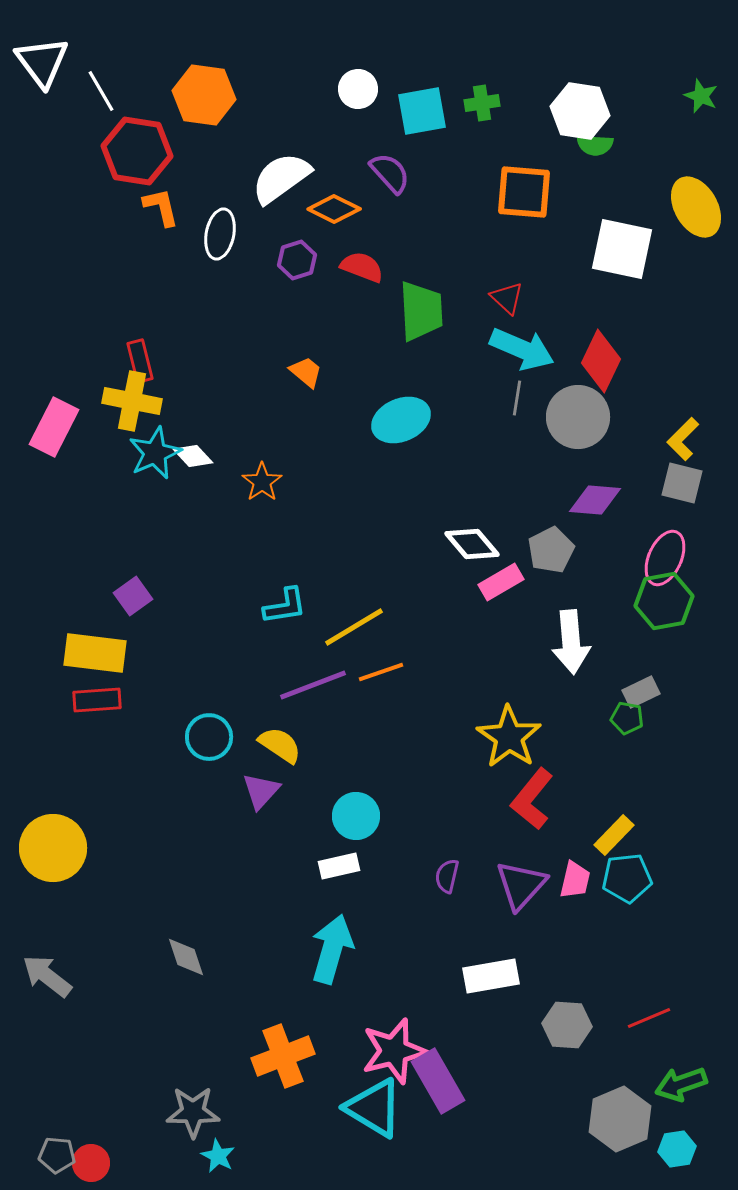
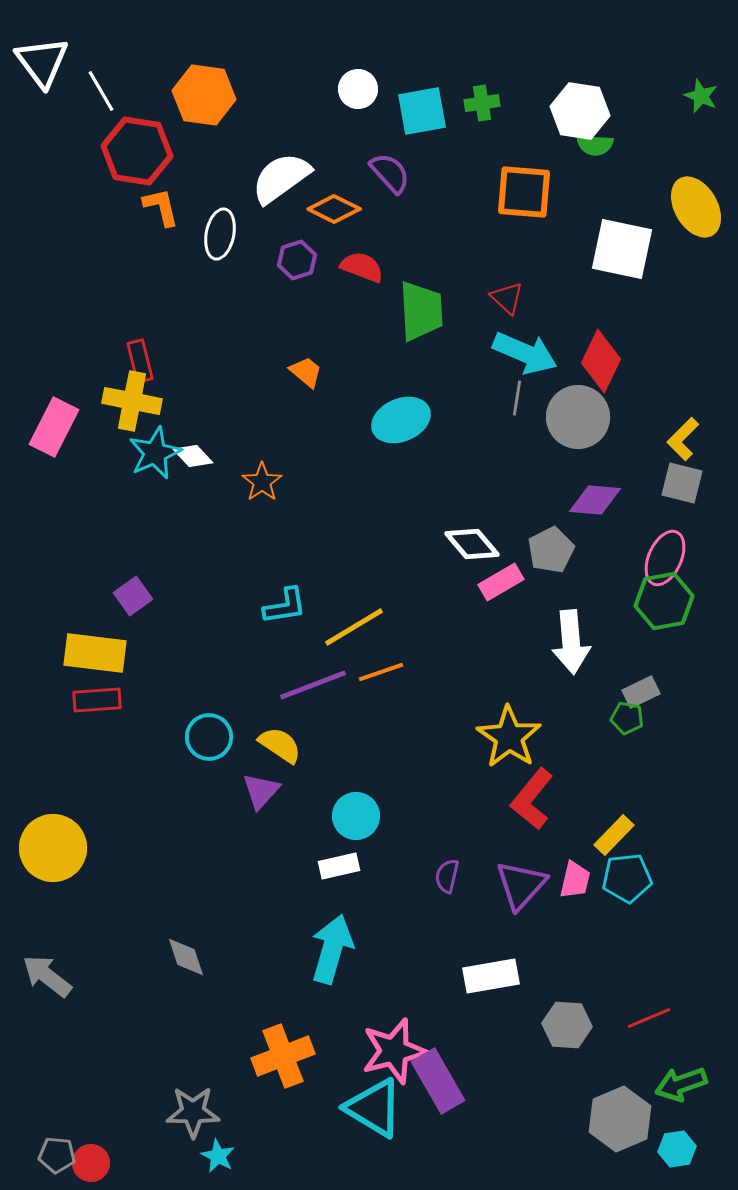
cyan arrow at (522, 349): moved 3 px right, 4 px down
